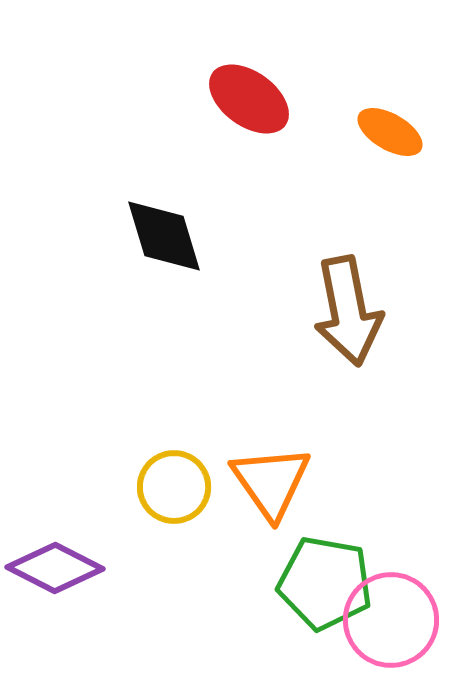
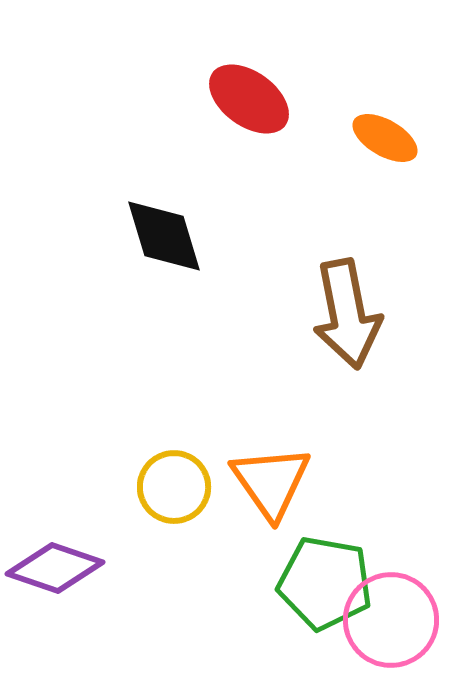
orange ellipse: moved 5 px left, 6 px down
brown arrow: moved 1 px left, 3 px down
purple diamond: rotated 8 degrees counterclockwise
